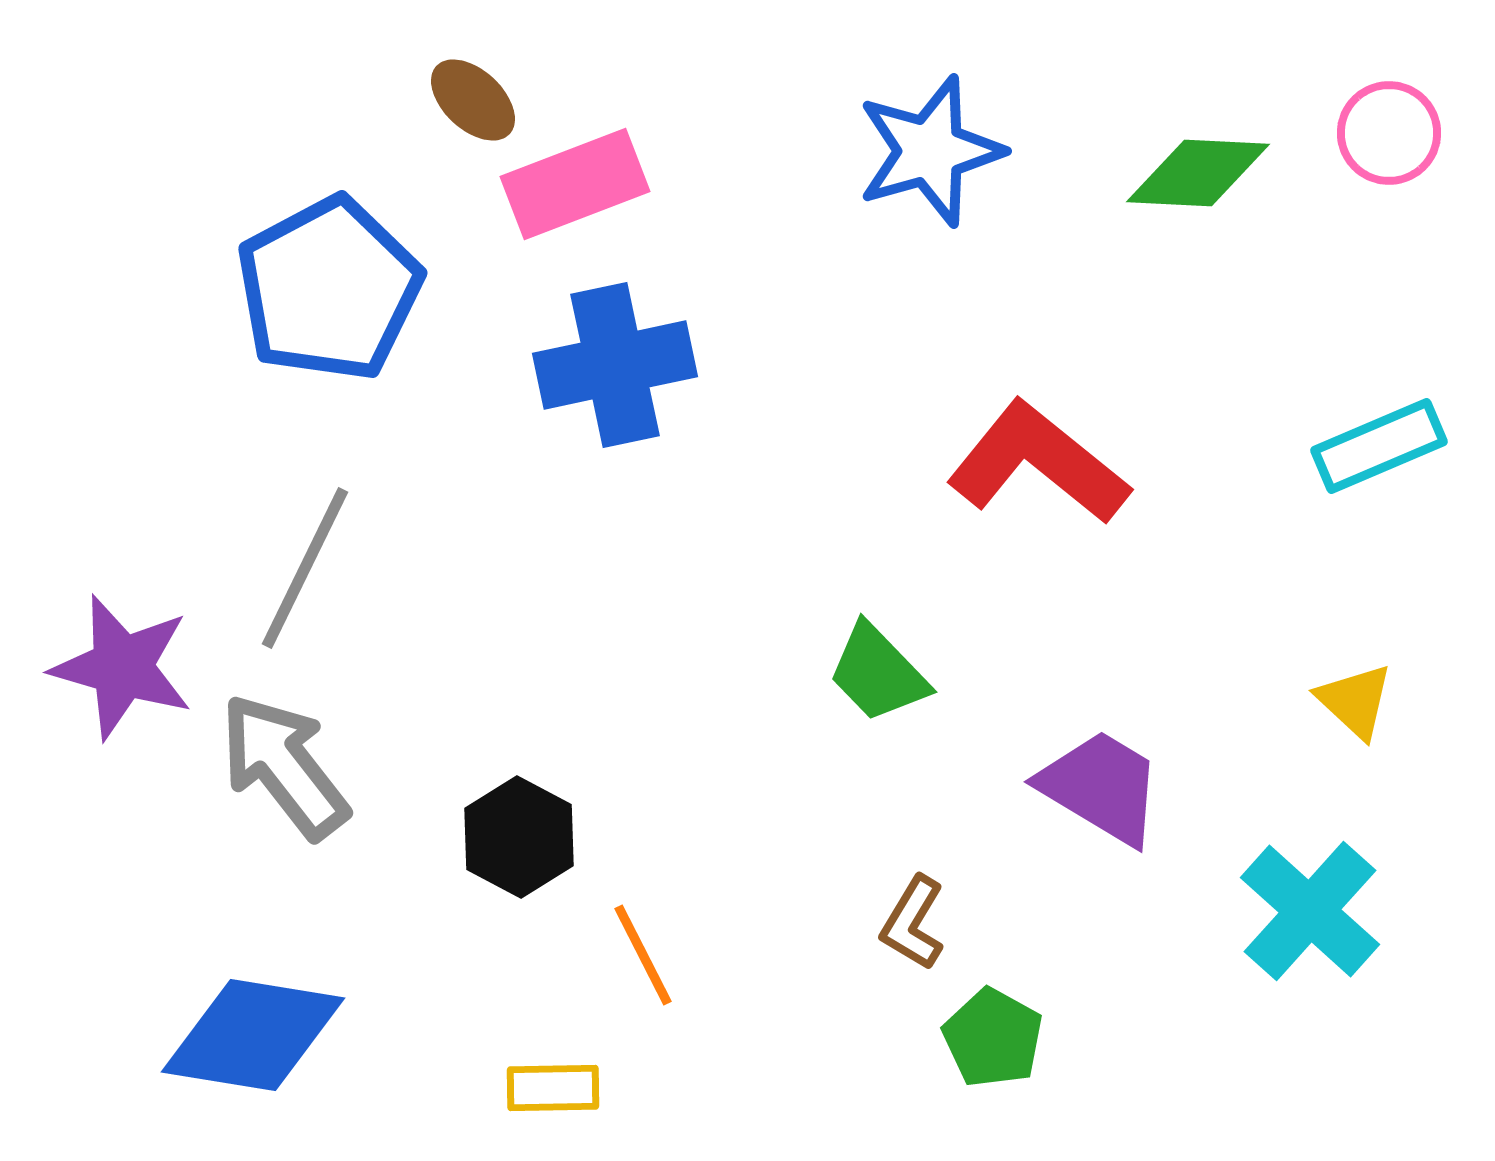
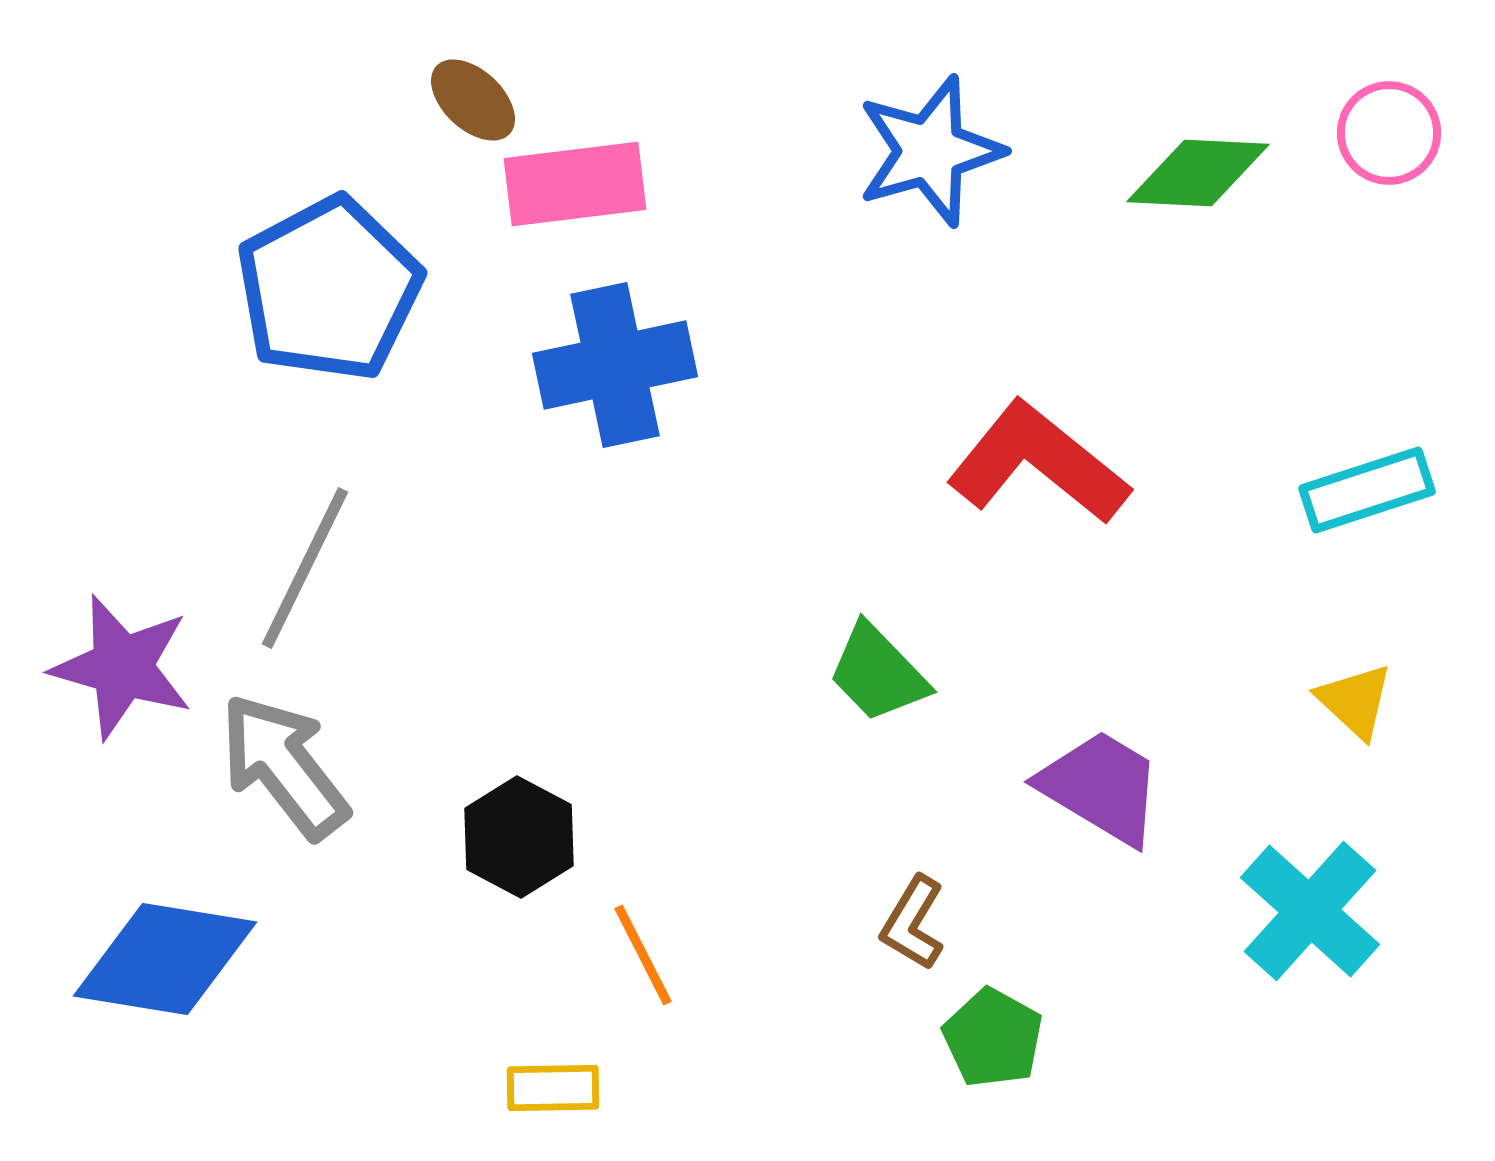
pink rectangle: rotated 14 degrees clockwise
cyan rectangle: moved 12 px left, 44 px down; rotated 5 degrees clockwise
blue diamond: moved 88 px left, 76 px up
